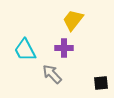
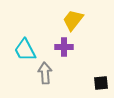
purple cross: moved 1 px up
gray arrow: moved 7 px left, 1 px up; rotated 40 degrees clockwise
